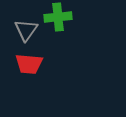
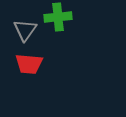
gray triangle: moved 1 px left
